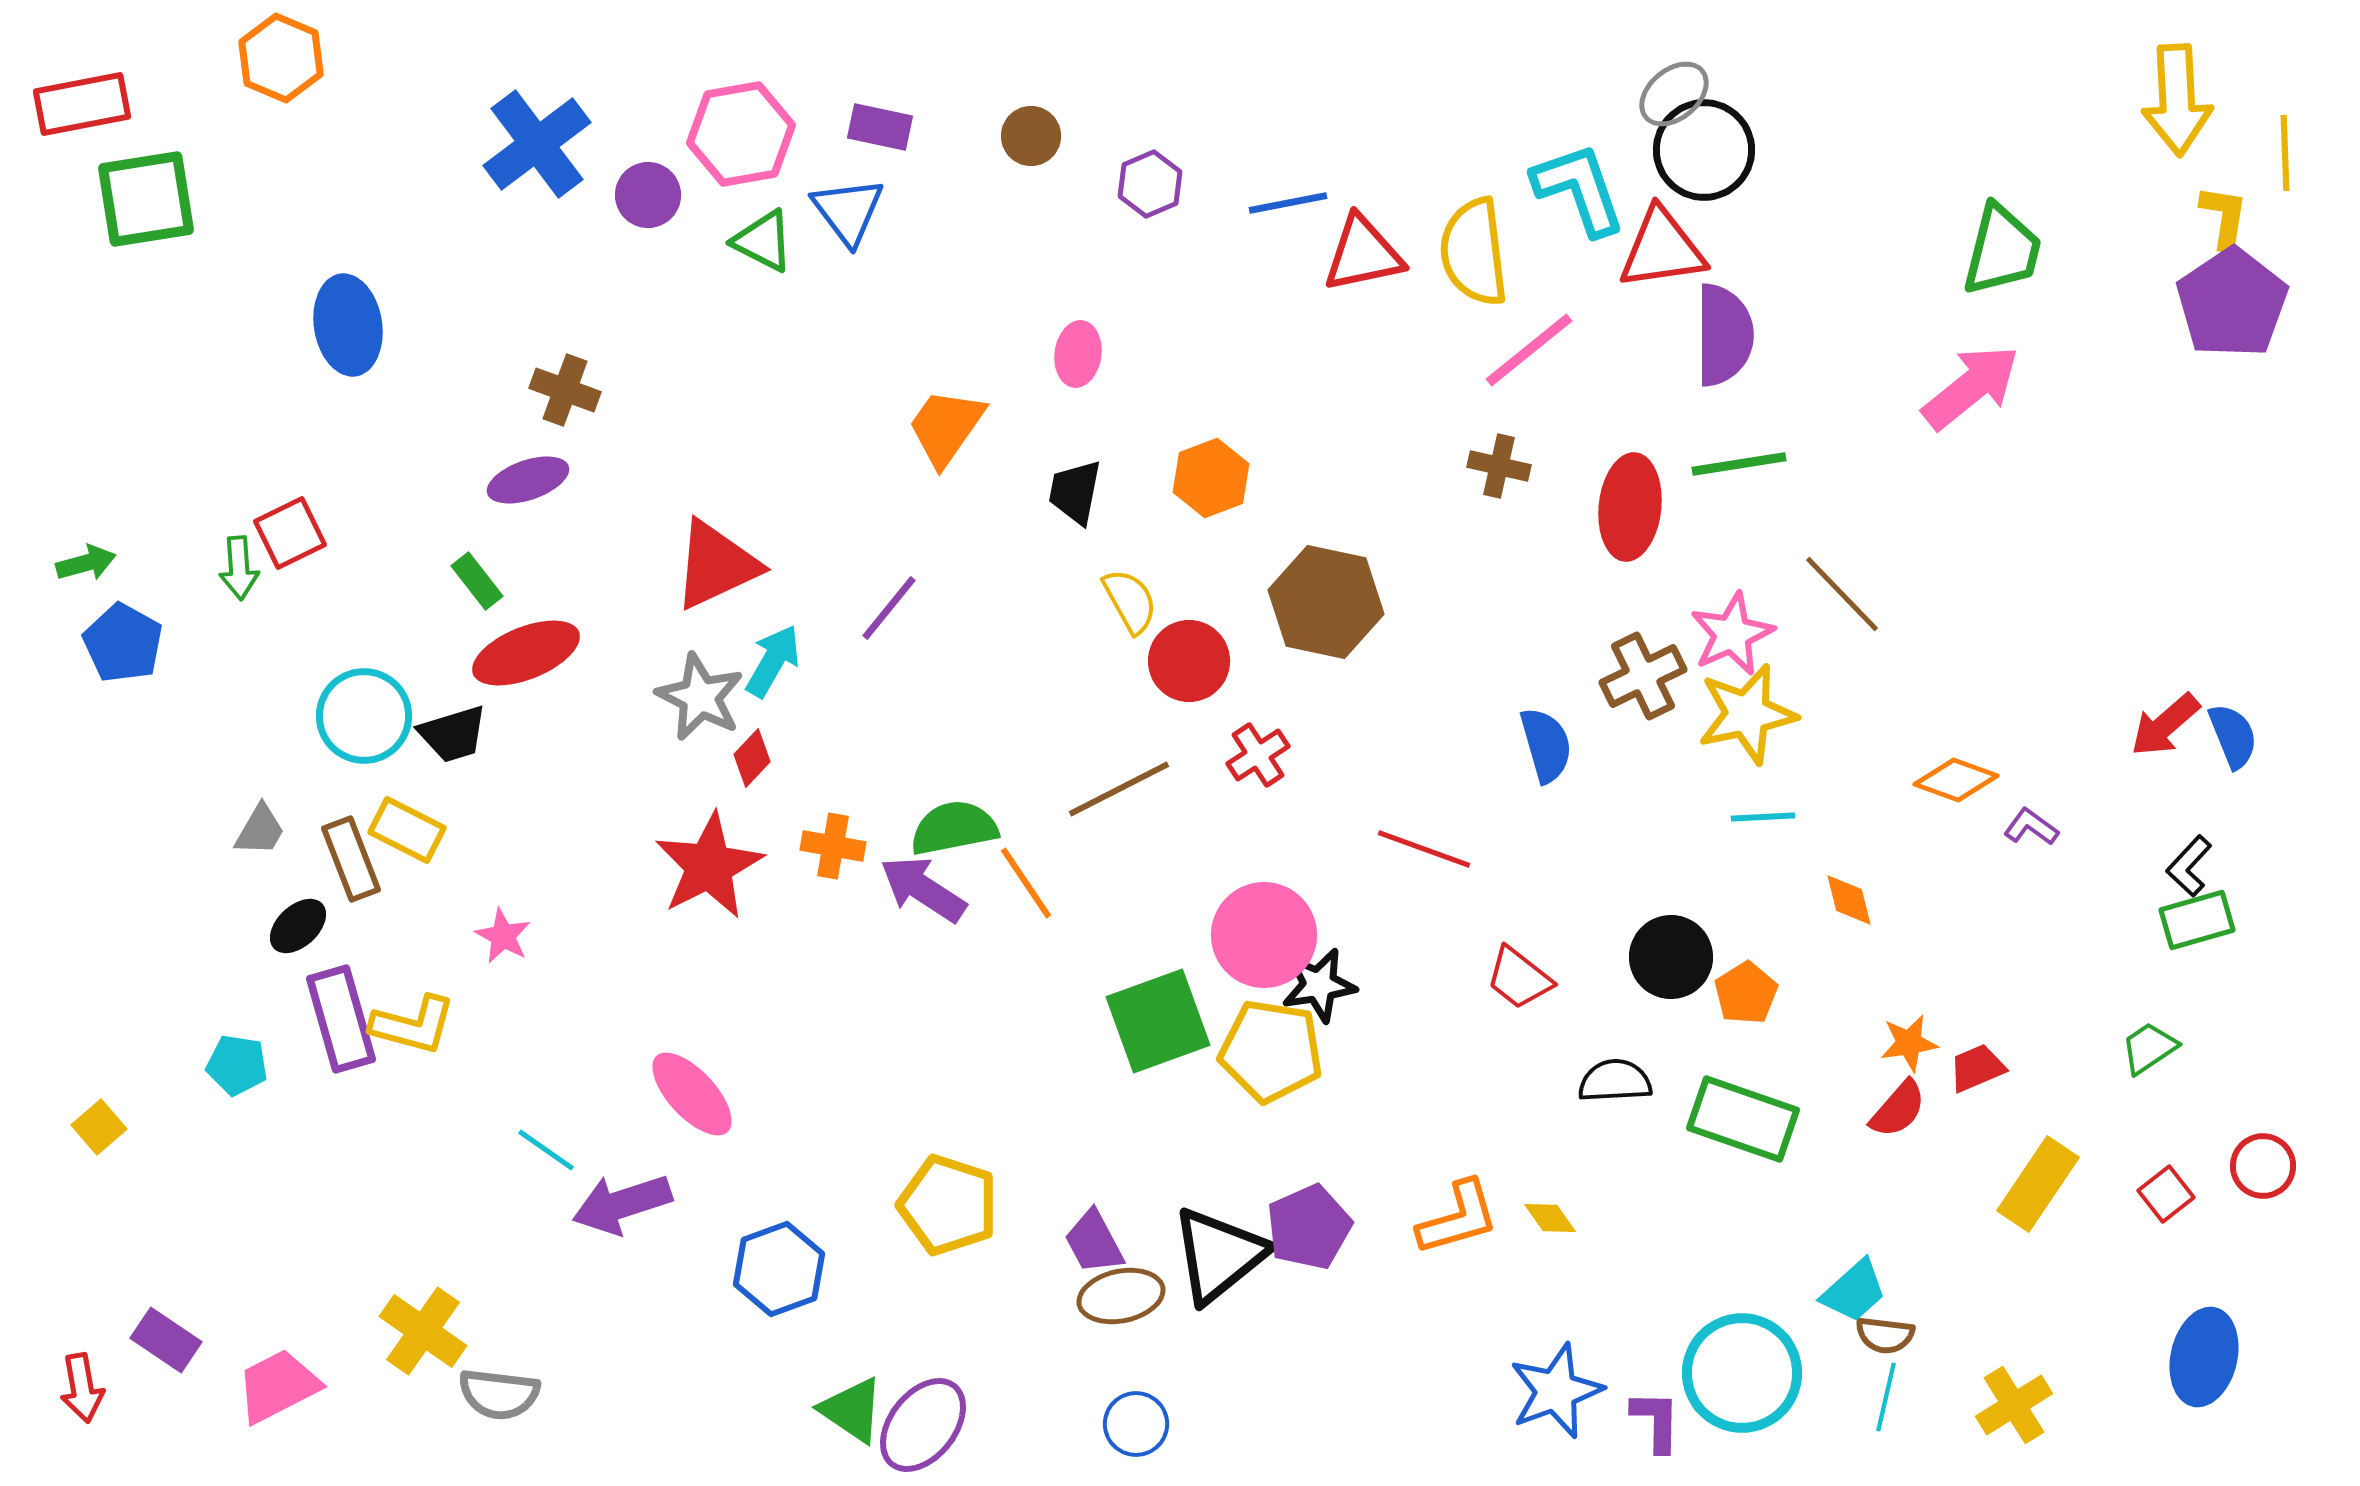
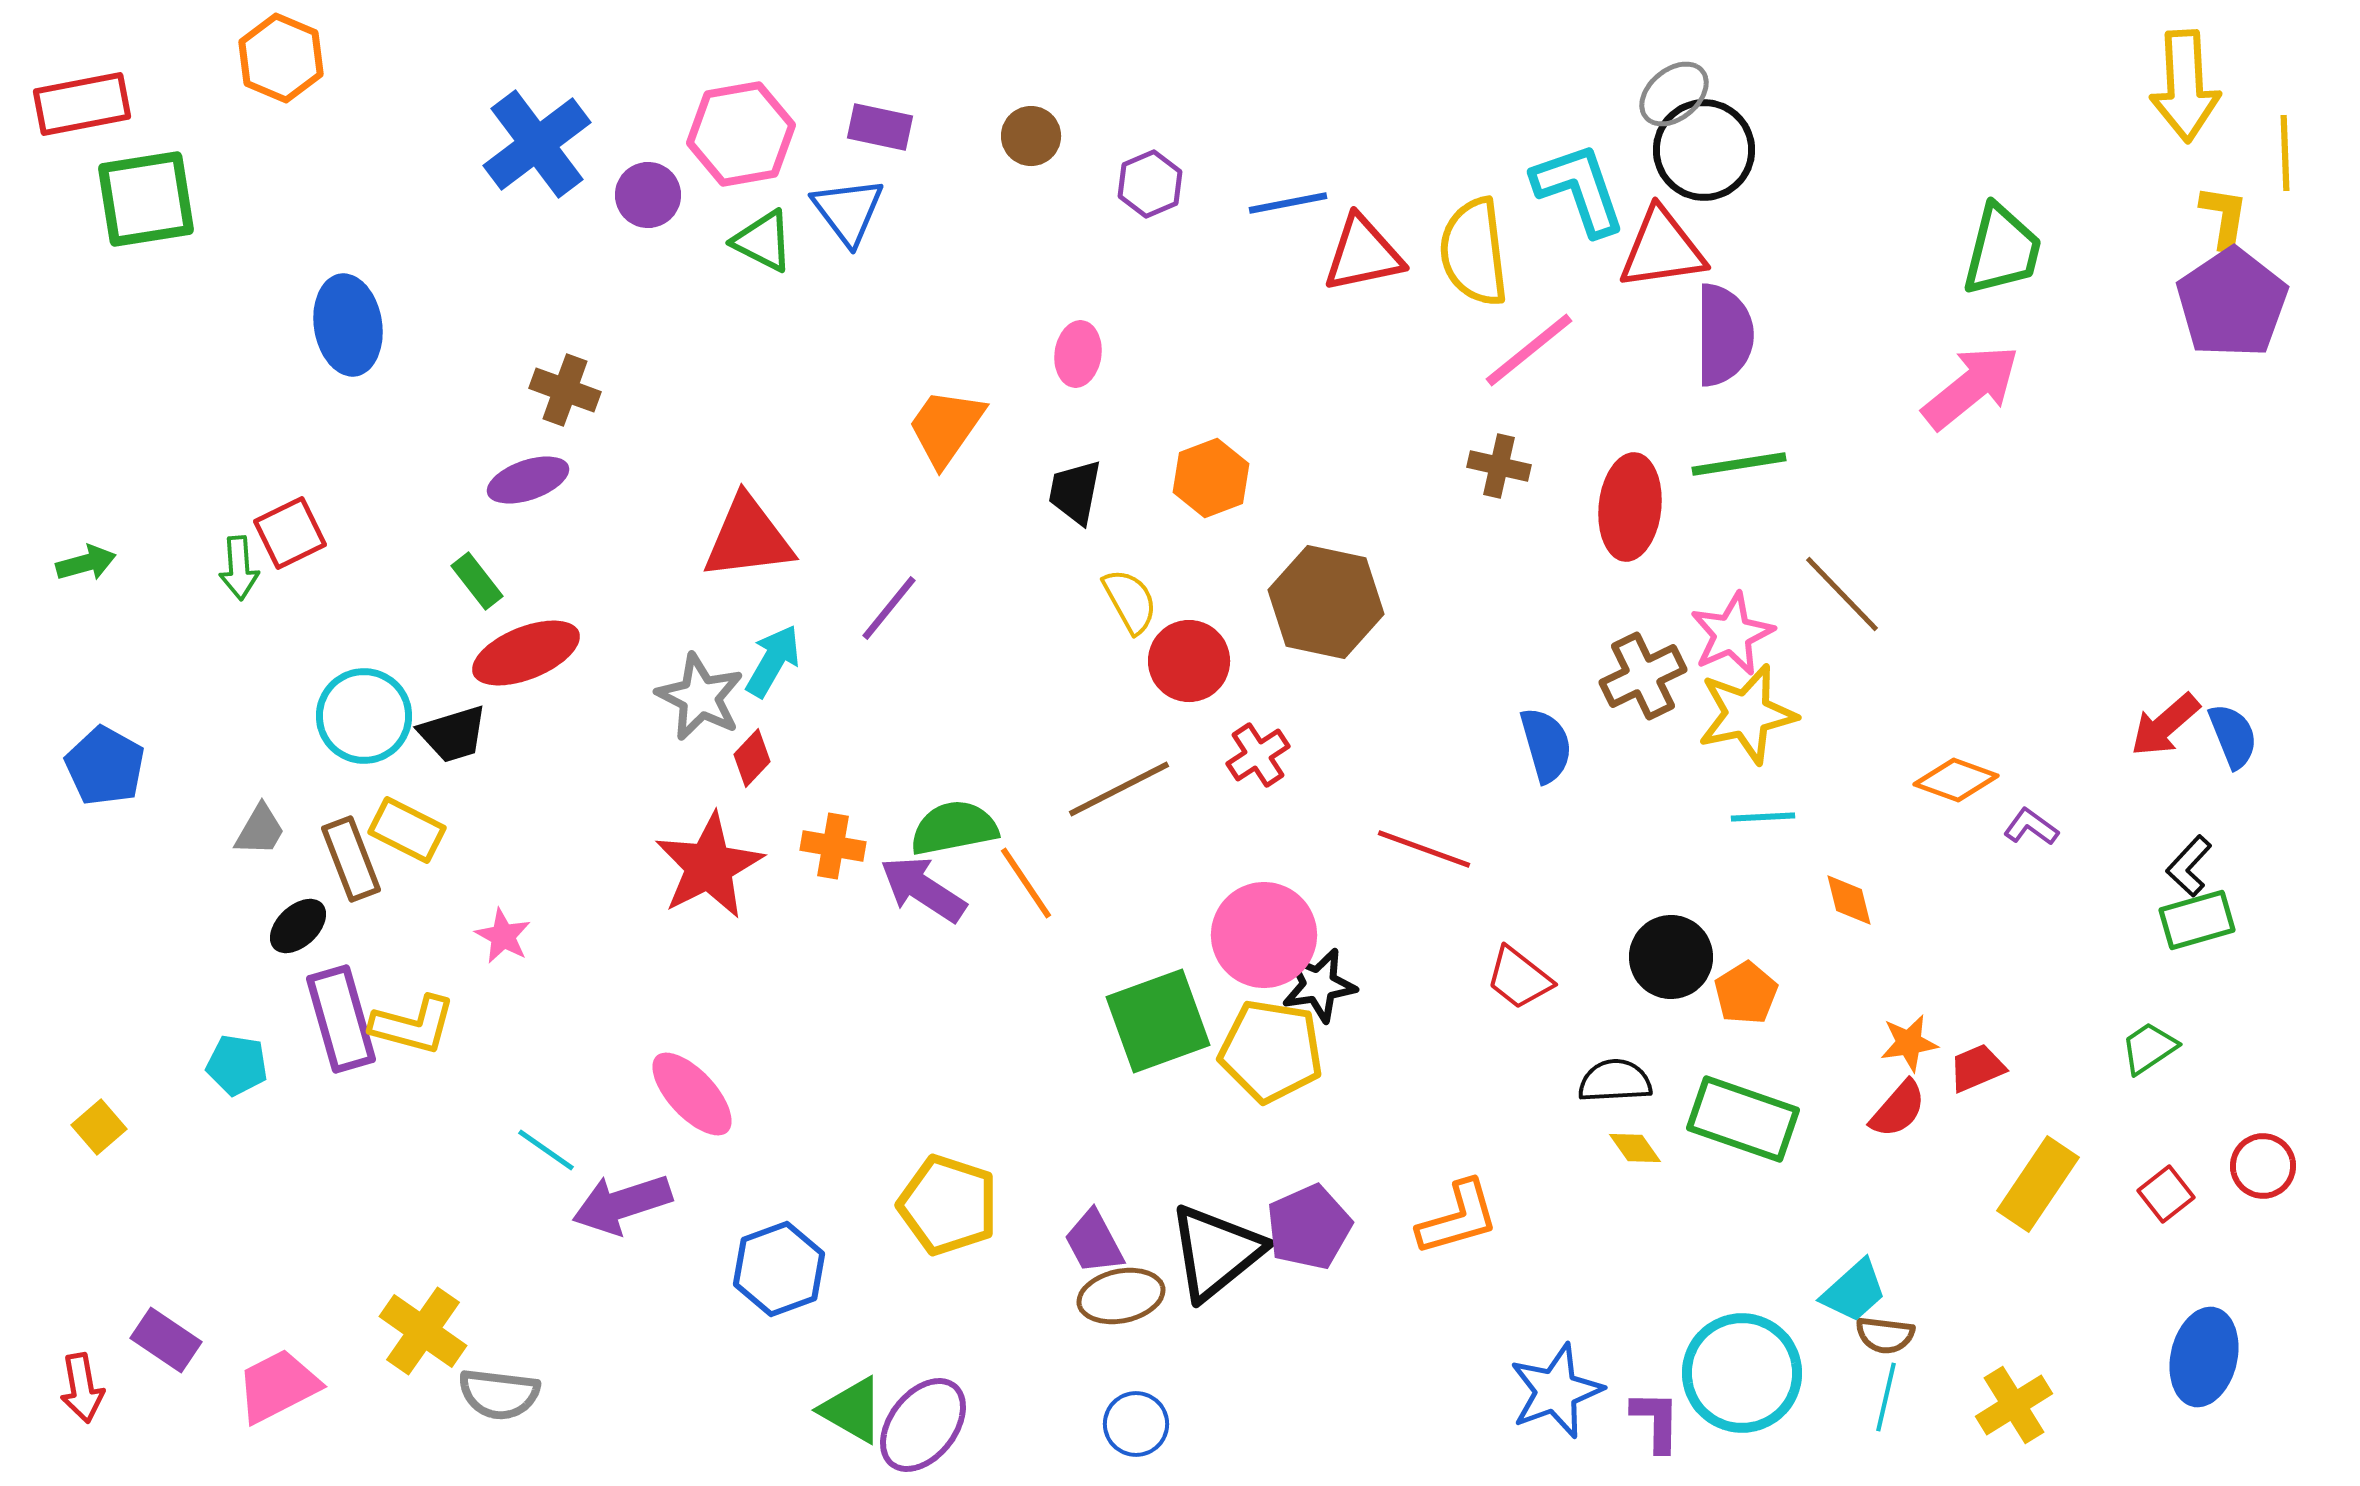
yellow arrow at (2177, 100): moved 8 px right, 14 px up
red triangle at (716, 565): moved 32 px right, 27 px up; rotated 18 degrees clockwise
blue pentagon at (123, 643): moved 18 px left, 123 px down
yellow diamond at (1550, 1218): moved 85 px right, 70 px up
black triangle at (1219, 1255): moved 3 px left, 3 px up
green triangle at (852, 1410): rotated 4 degrees counterclockwise
